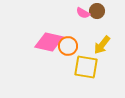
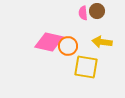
pink semicircle: rotated 56 degrees clockwise
yellow arrow: moved 3 px up; rotated 60 degrees clockwise
